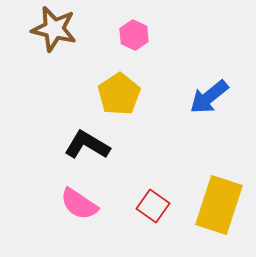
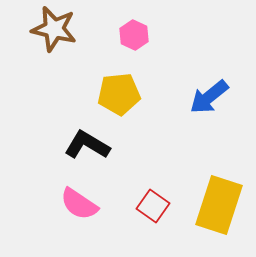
yellow pentagon: rotated 27 degrees clockwise
